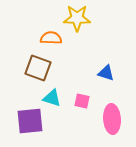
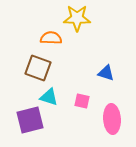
cyan triangle: moved 3 px left, 1 px up
purple square: moved 1 px up; rotated 8 degrees counterclockwise
